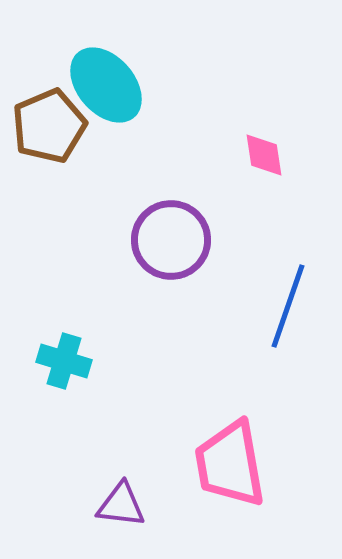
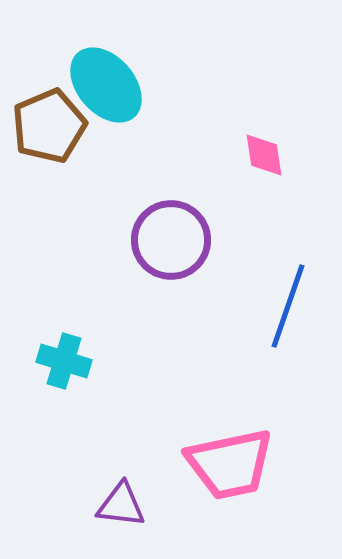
pink trapezoid: rotated 92 degrees counterclockwise
